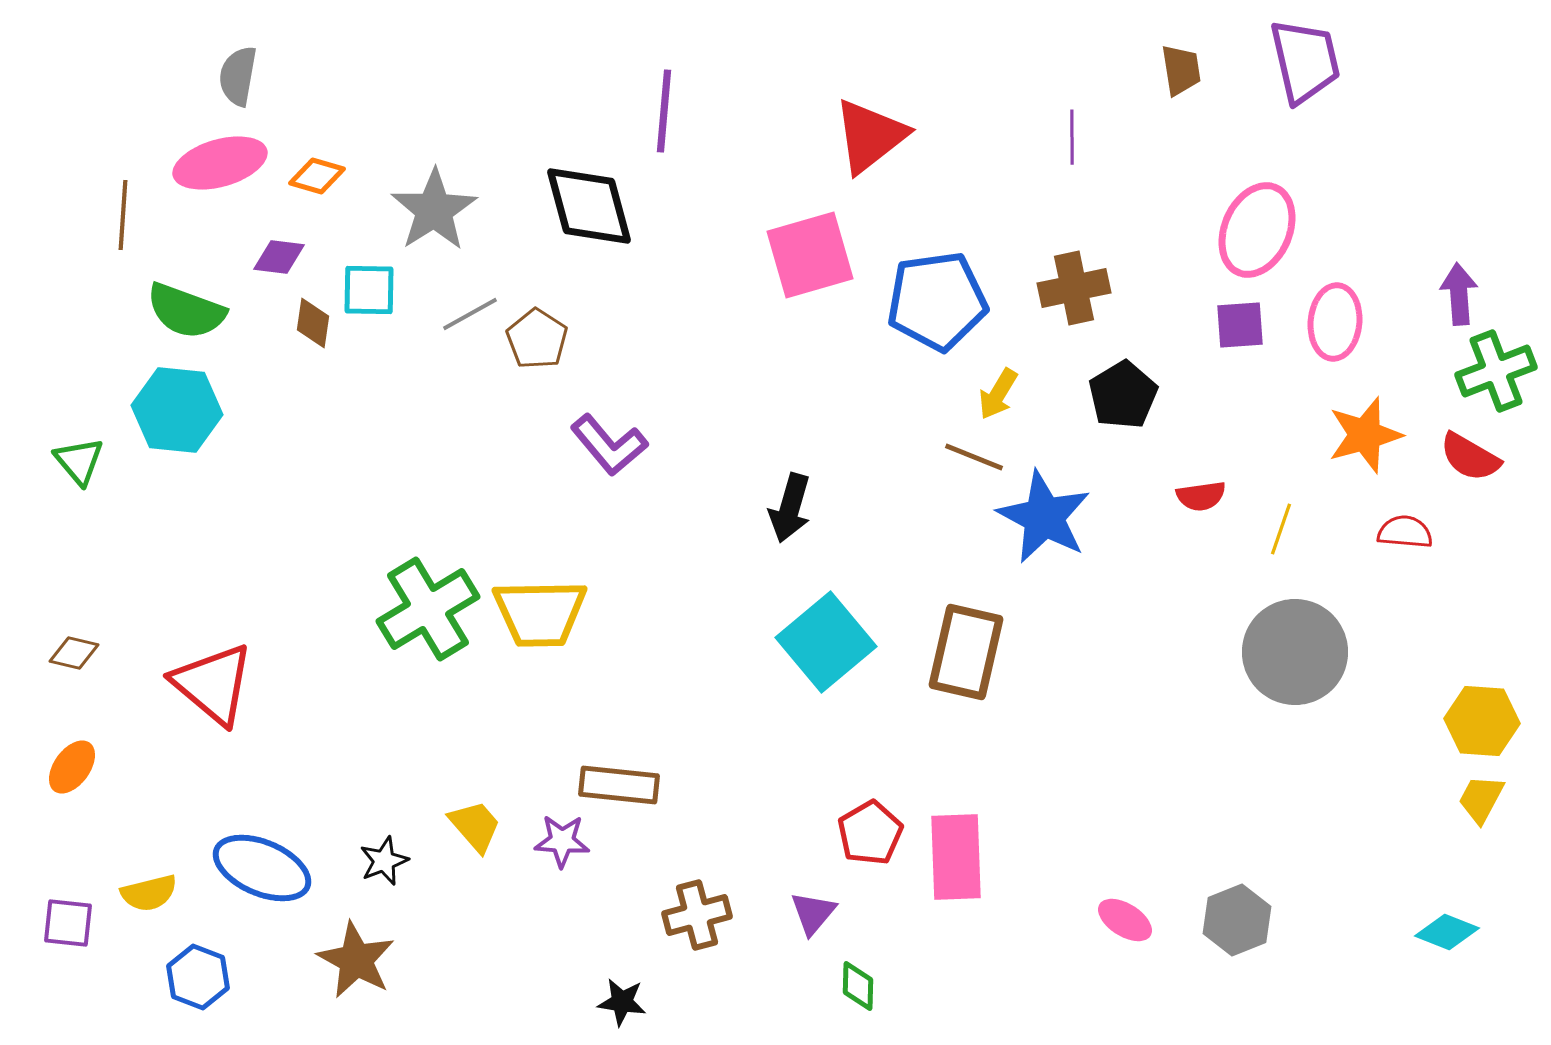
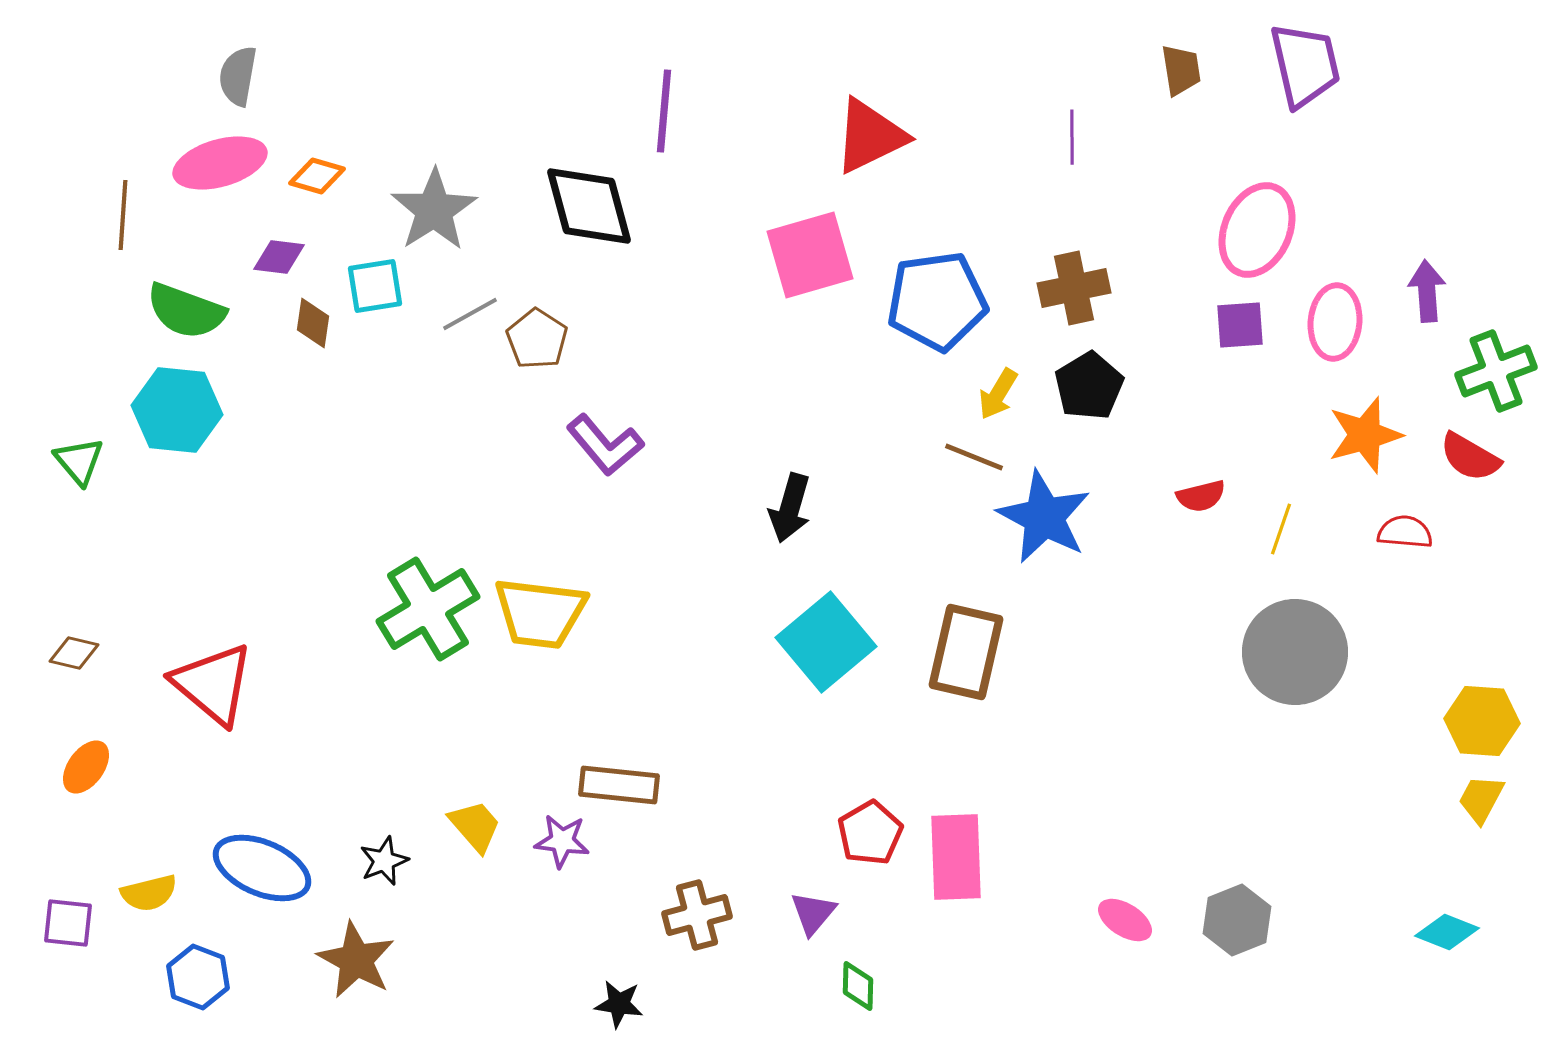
purple trapezoid at (1305, 61): moved 4 px down
red triangle at (870, 136): rotated 12 degrees clockwise
cyan square at (369, 290): moved 6 px right, 4 px up; rotated 10 degrees counterclockwise
purple arrow at (1459, 294): moved 32 px left, 3 px up
black pentagon at (1123, 395): moved 34 px left, 9 px up
purple L-shape at (609, 445): moved 4 px left
red semicircle at (1201, 496): rotated 6 degrees counterclockwise
yellow trapezoid at (540, 613): rotated 8 degrees clockwise
orange ellipse at (72, 767): moved 14 px right
purple star at (562, 841): rotated 4 degrees clockwise
black star at (622, 1002): moved 3 px left, 2 px down
